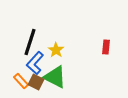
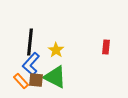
black line: rotated 12 degrees counterclockwise
blue L-shape: moved 4 px left, 1 px down
brown square: moved 2 px up; rotated 21 degrees counterclockwise
